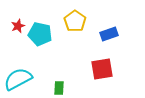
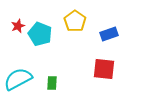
cyan pentagon: rotated 10 degrees clockwise
red square: moved 2 px right; rotated 15 degrees clockwise
green rectangle: moved 7 px left, 5 px up
